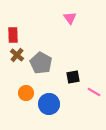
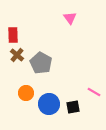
black square: moved 30 px down
